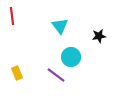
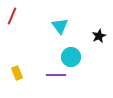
red line: rotated 30 degrees clockwise
black star: rotated 16 degrees counterclockwise
purple line: rotated 36 degrees counterclockwise
